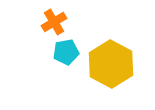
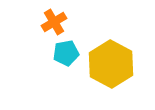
cyan pentagon: moved 1 px down
